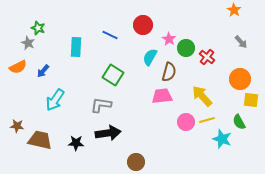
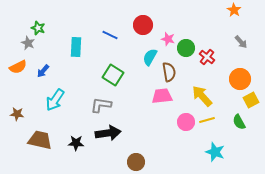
pink star: moved 1 px left; rotated 16 degrees counterclockwise
brown semicircle: rotated 24 degrees counterclockwise
yellow square: rotated 35 degrees counterclockwise
brown star: moved 12 px up
cyan star: moved 7 px left, 13 px down
